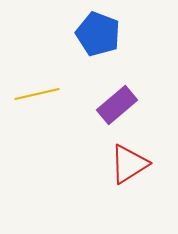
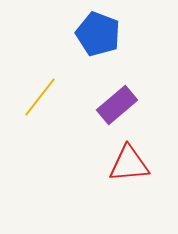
yellow line: moved 3 px right, 3 px down; rotated 39 degrees counterclockwise
red triangle: rotated 27 degrees clockwise
